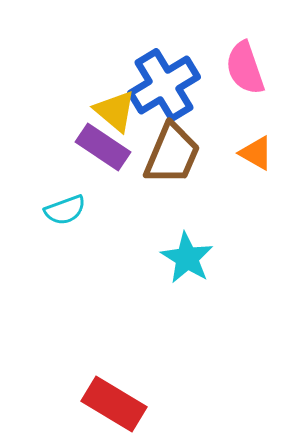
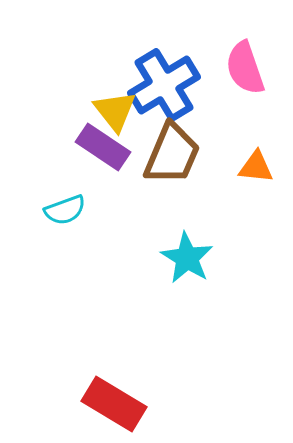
yellow triangle: rotated 12 degrees clockwise
orange triangle: moved 14 px down; rotated 24 degrees counterclockwise
